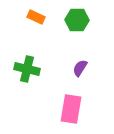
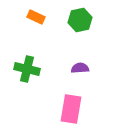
green hexagon: moved 3 px right; rotated 15 degrees counterclockwise
purple semicircle: rotated 54 degrees clockwise
